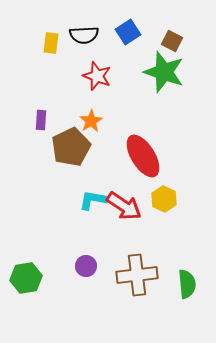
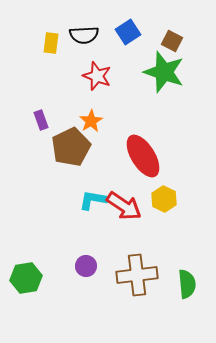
purple rectangle: rotated 24 degrees counterclockwise
